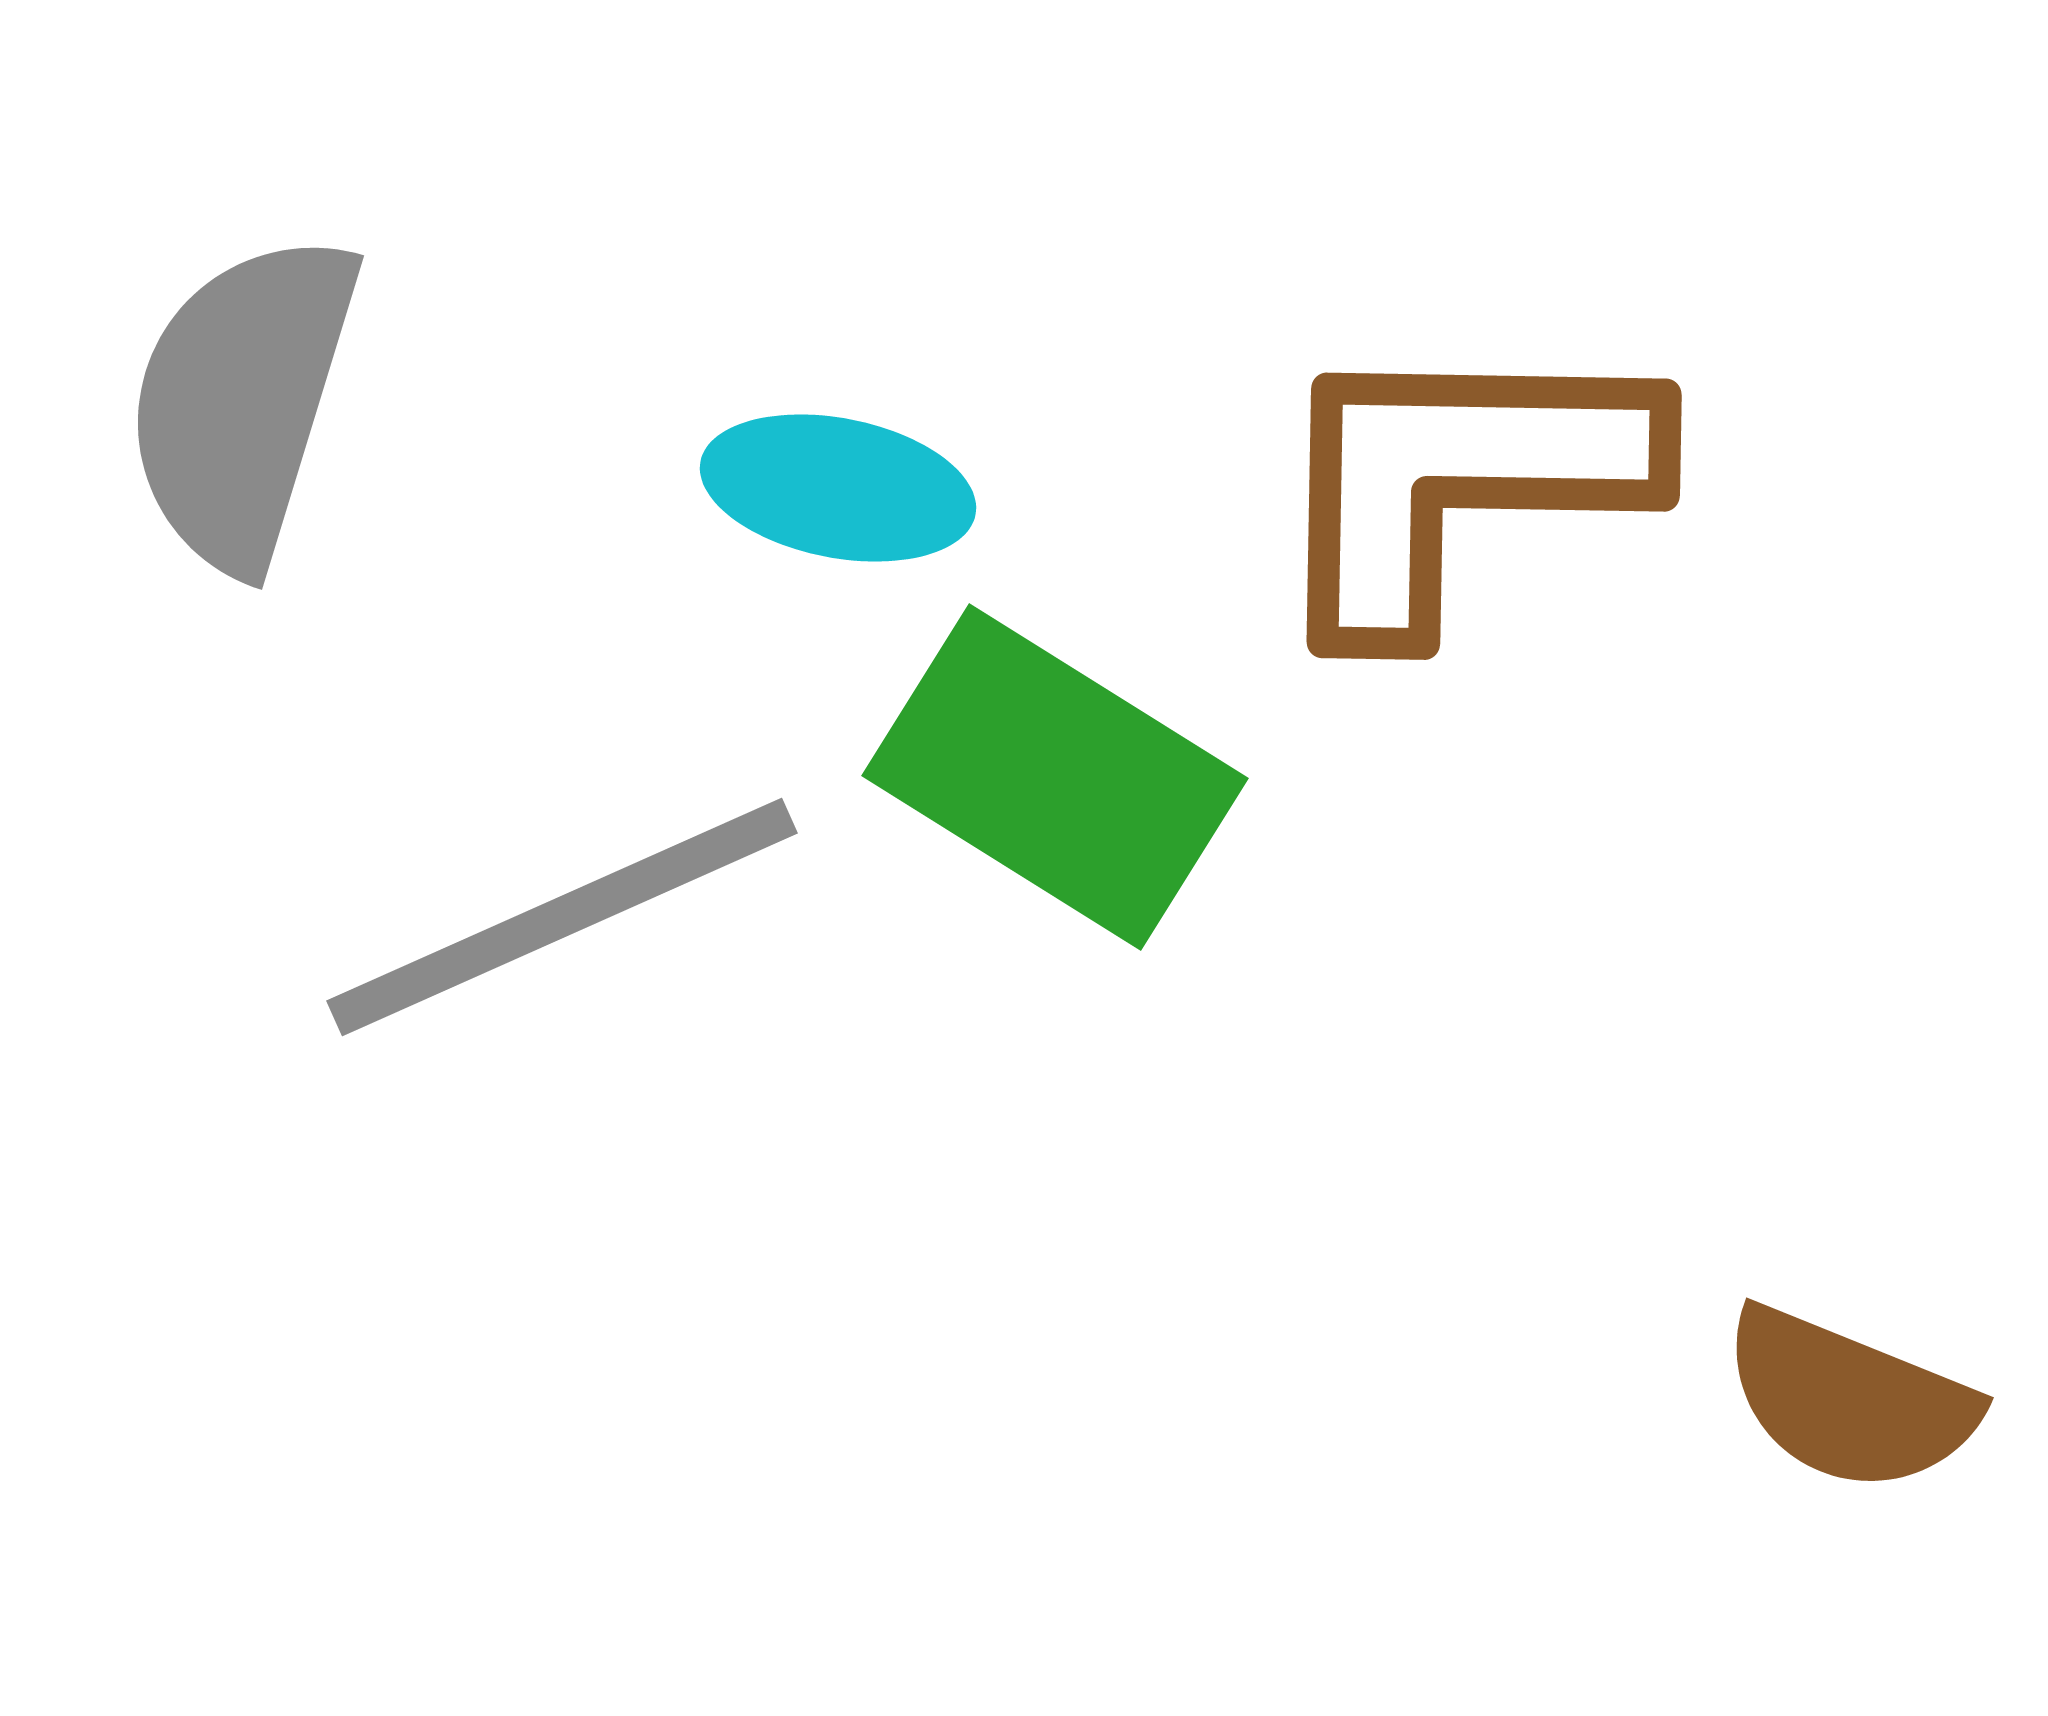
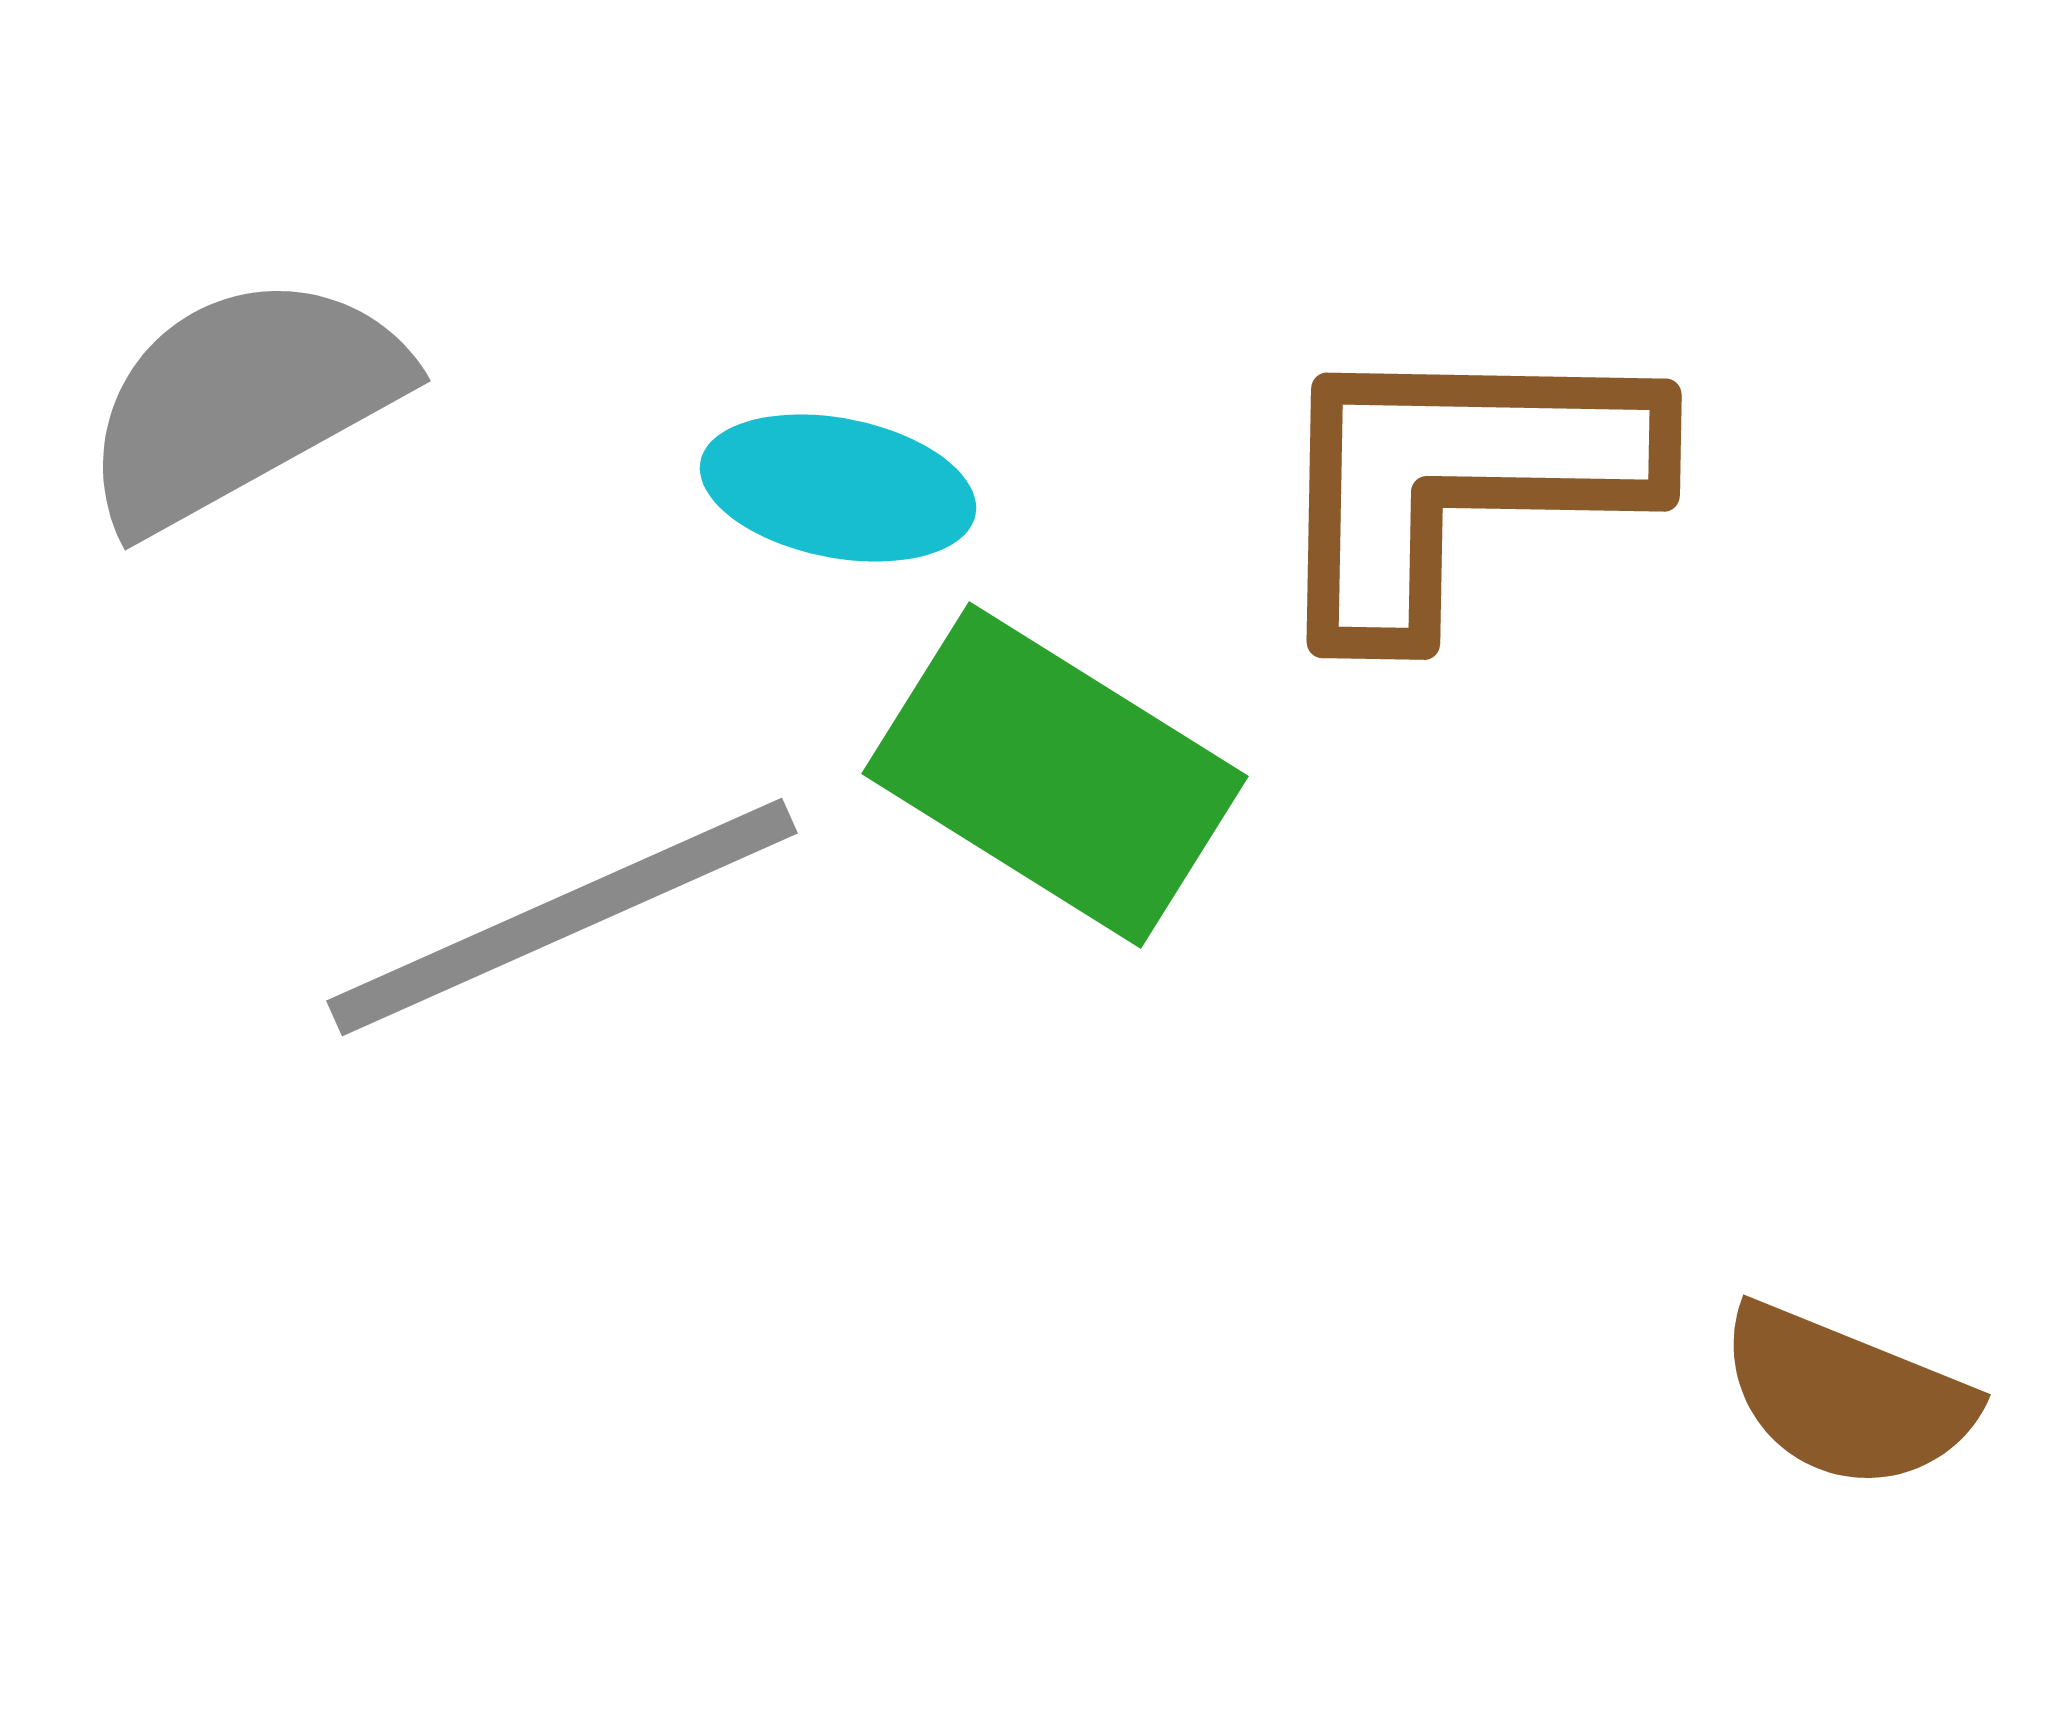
gray semicircle: rotated 44 degrees clockwise
green rectangle: moved 2 px up
brown semicircle: moved 3 px left, 3 px up
